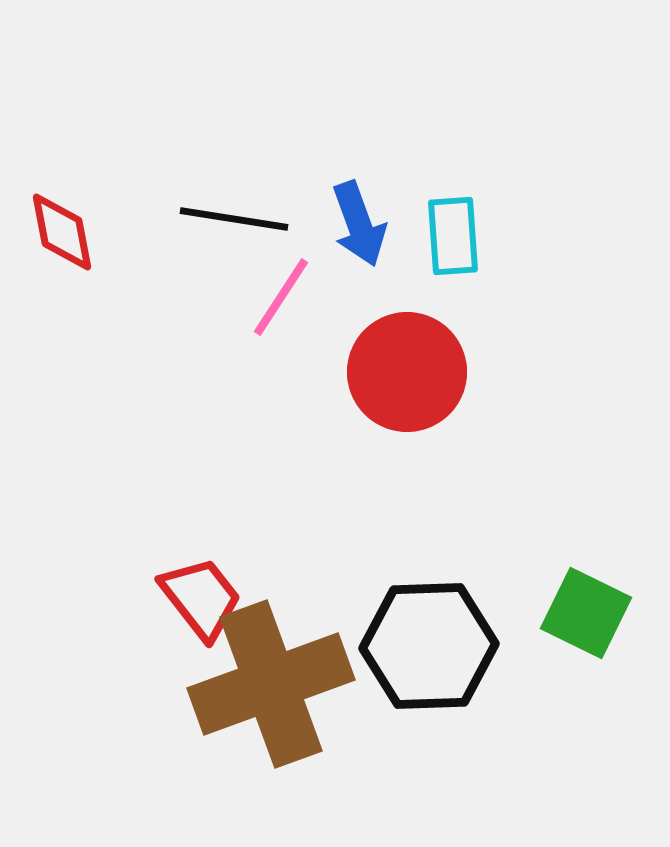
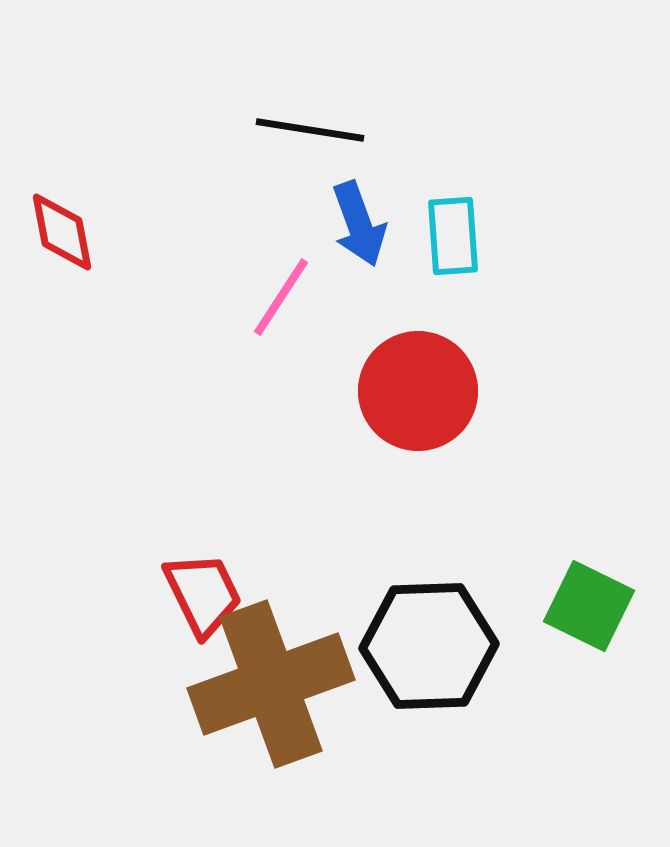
black line: moved 76 px right, 89 px up
red circle: moved 11 px right, 19 px down
red trapezoid: moved 2 px right, 4 px up; rotated 12 degrees clockwise
green square: moved 3 px right, 7 px up
